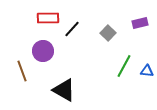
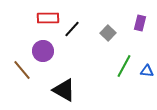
purple rectangle: rotated 63 degrees counterclockwise
brown line: moved 1 px up; rotated 20 degrees counterclockwise
